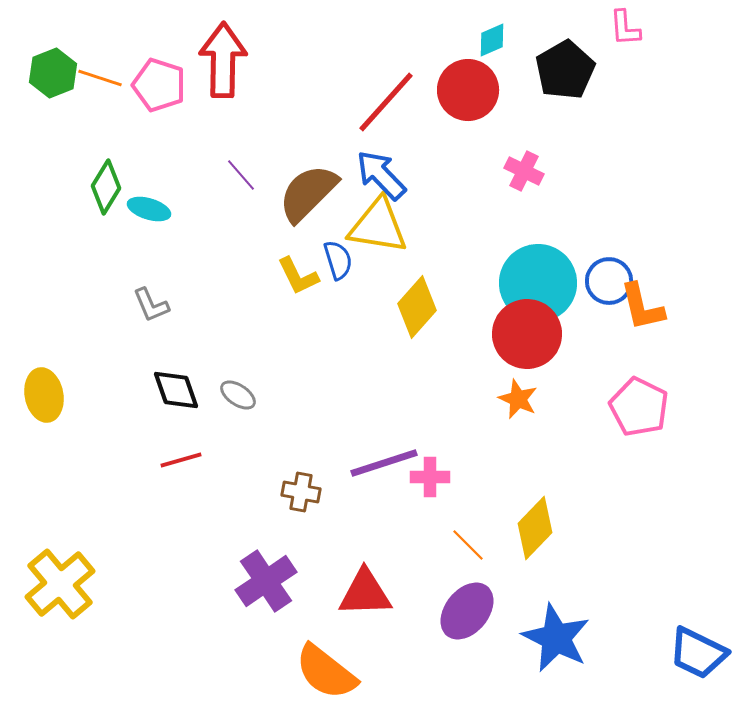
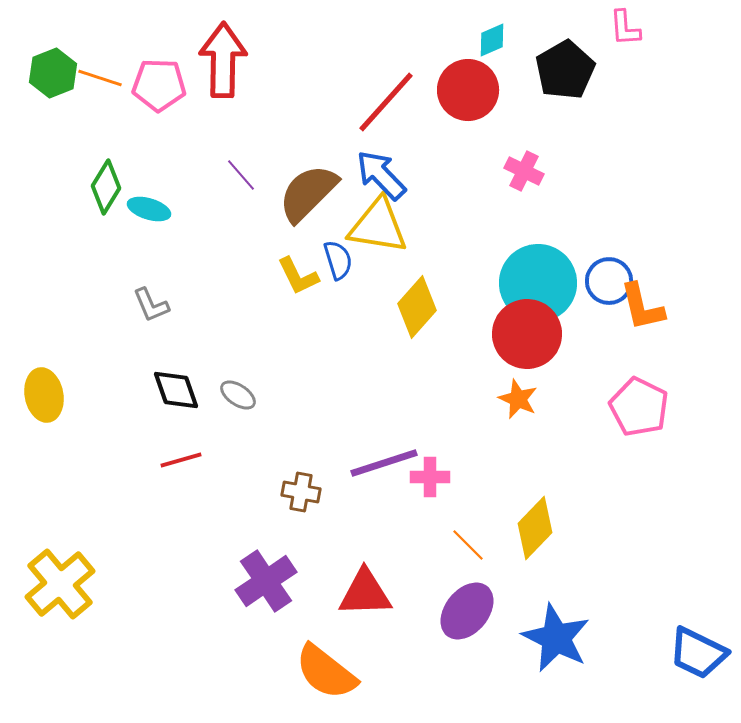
pink pentagon at (159, 85): rotated 16 degrees counterclockwise
